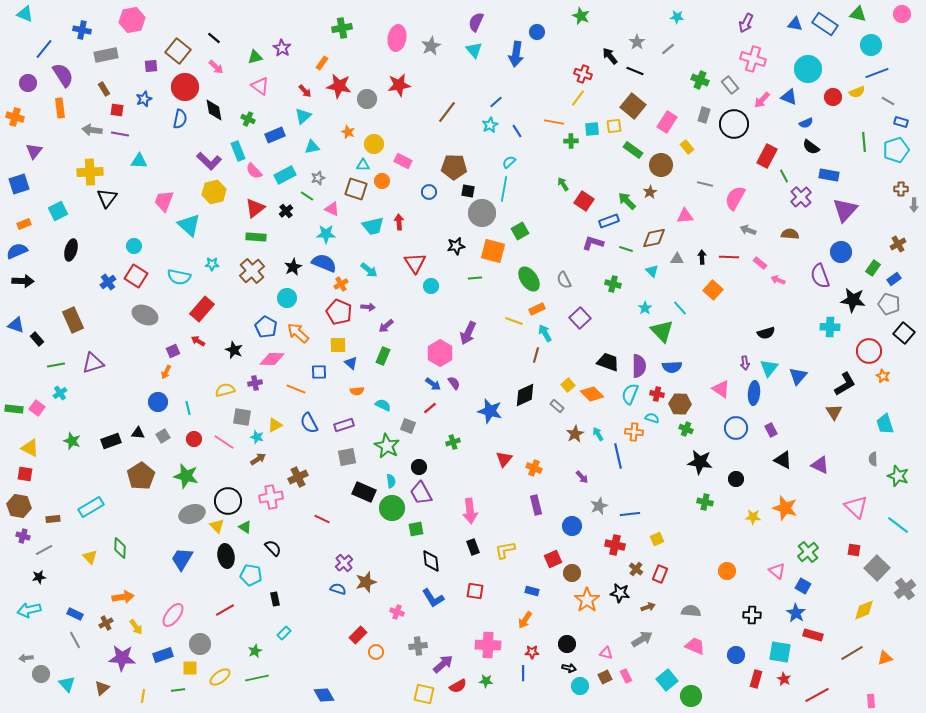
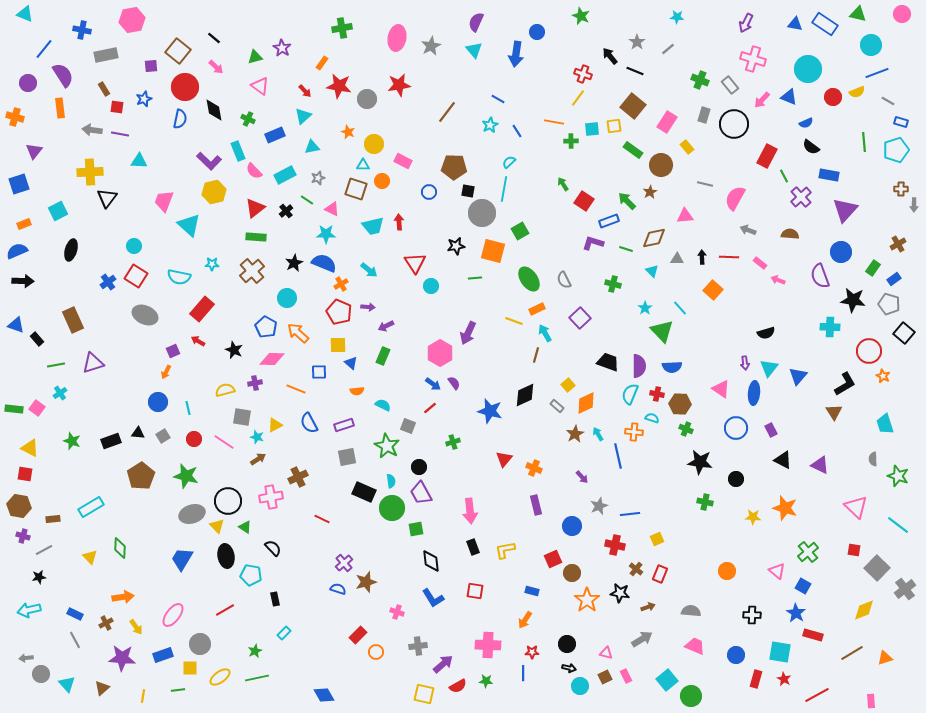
blue line at (496, 102): moved 2 px right, 3 px up; rotated 72 degrees clockwise
red square at (117, 110): moved 3 px up
green line at (307, 196): moved 4 px down
black star at (293, 267): moved 1 px right, 4 px up
purple arrow at (386, 326): rotated 14 degrees clockwise
orange diamond at (592, 394): moved 6 px left, 9 px down; rotated 70 degrees counterclockwise
